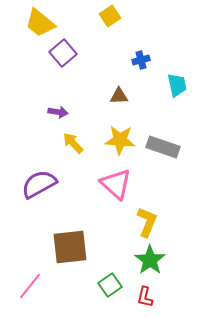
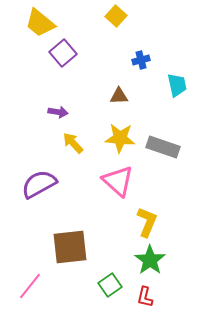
yellow square: moved 6 px right; rotated 15 degrees counterclockwise
yellow star: moved 2 px up
pink triangle: moved 2 px right, 3 px up
